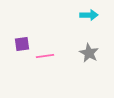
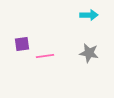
gray star: rotated 18 degrees counterclockwise
